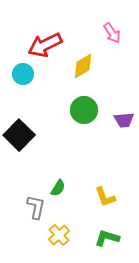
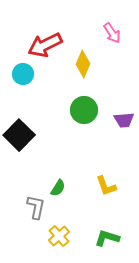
yellow diamond: moved 2 px up; rotated 36 degrees counterclockwise
yellow L-shape: moved 1 px right, 11 px up
yellow cross: moved 1 px down
